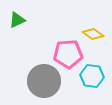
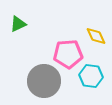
green triangle: moved 1 px right, 4 px down
yellow diamond: moved 3 px right, 2 px down; rotated 30 degrees clockwise
cyan hexagon: moved 1 px left
